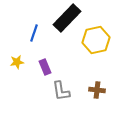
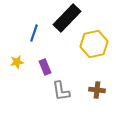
yellow hexagon: moved 2 px left, 4 px down
